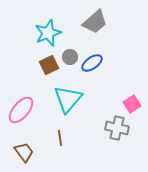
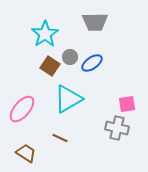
gray trapezoid: rotated 40 degrees clockwise
cyan star: moved 3 px left, 1 px down; rotated 12 degrees counterclockwise
brown square: moved 1 px right, 1 px down; rotated 30 degrees counterclockwise
cyan triangle: rotated 20 degrees clockwise
pink square: moved 5 px left; rotated 24 degrees clockwise
pink ellipse: moved 1 px right, 1 px up
brown line: rotated 56 degrees counterclockwise
brown trapezoid: moved 2 px right, 1 px down; rotated 20 degrees counterclockwise
